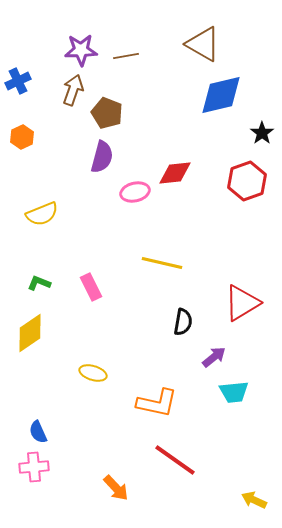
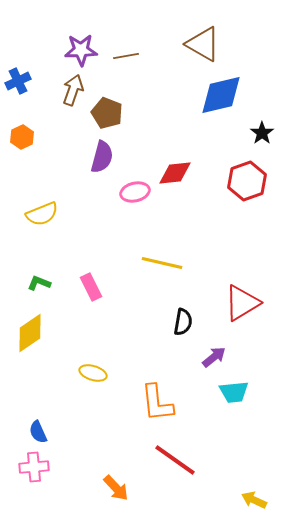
orange L-shape: rotated 72 degrees clockwise
